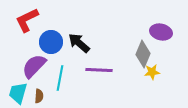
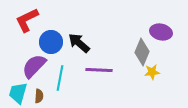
gray diamond: moved 1 px left, 2 px up
